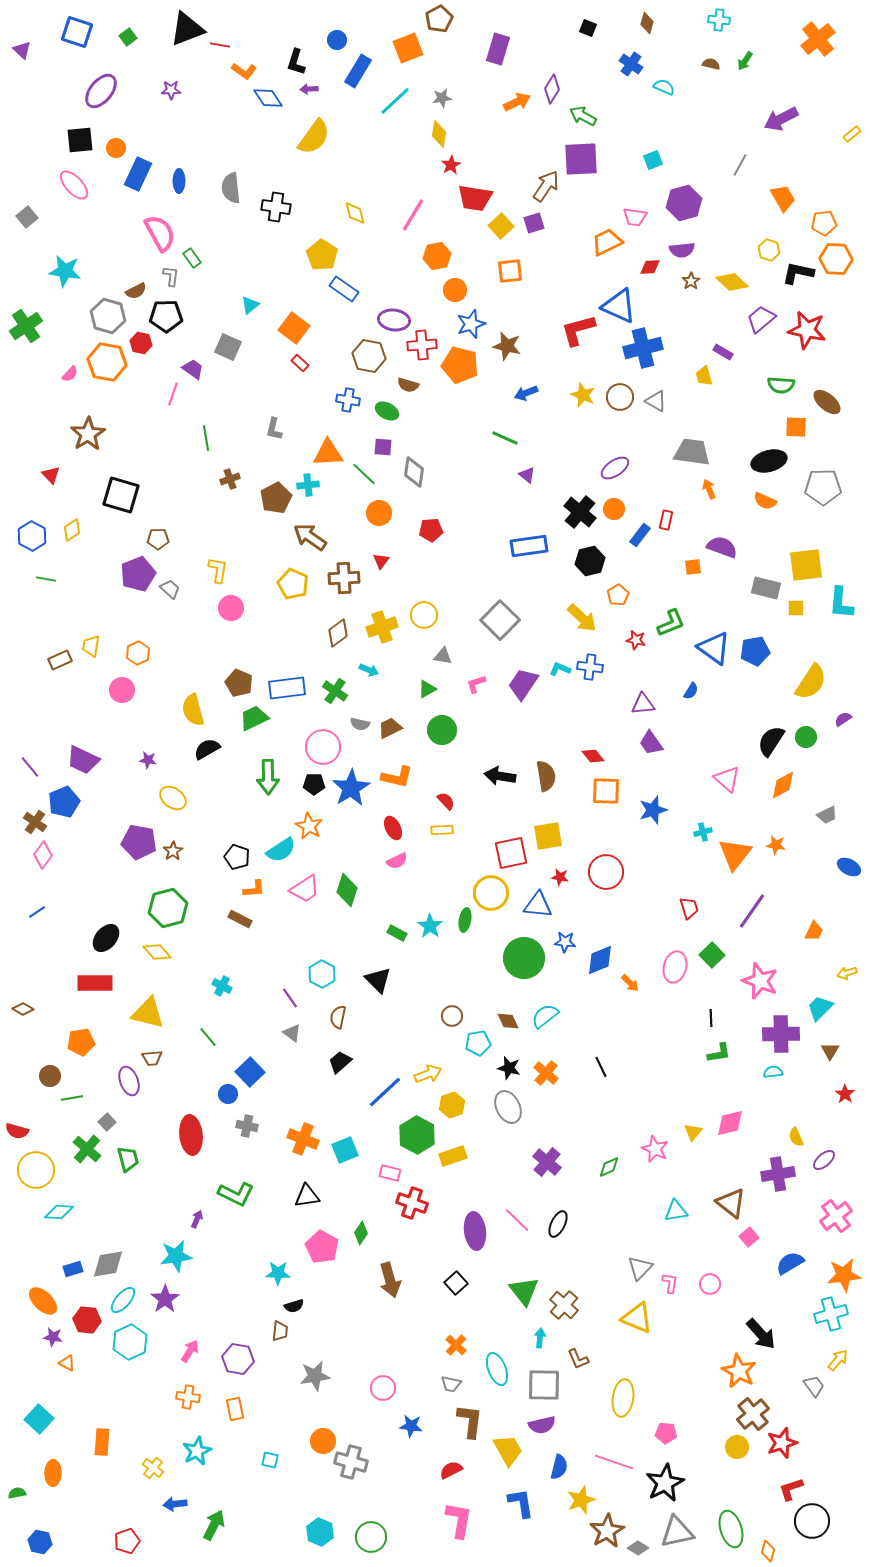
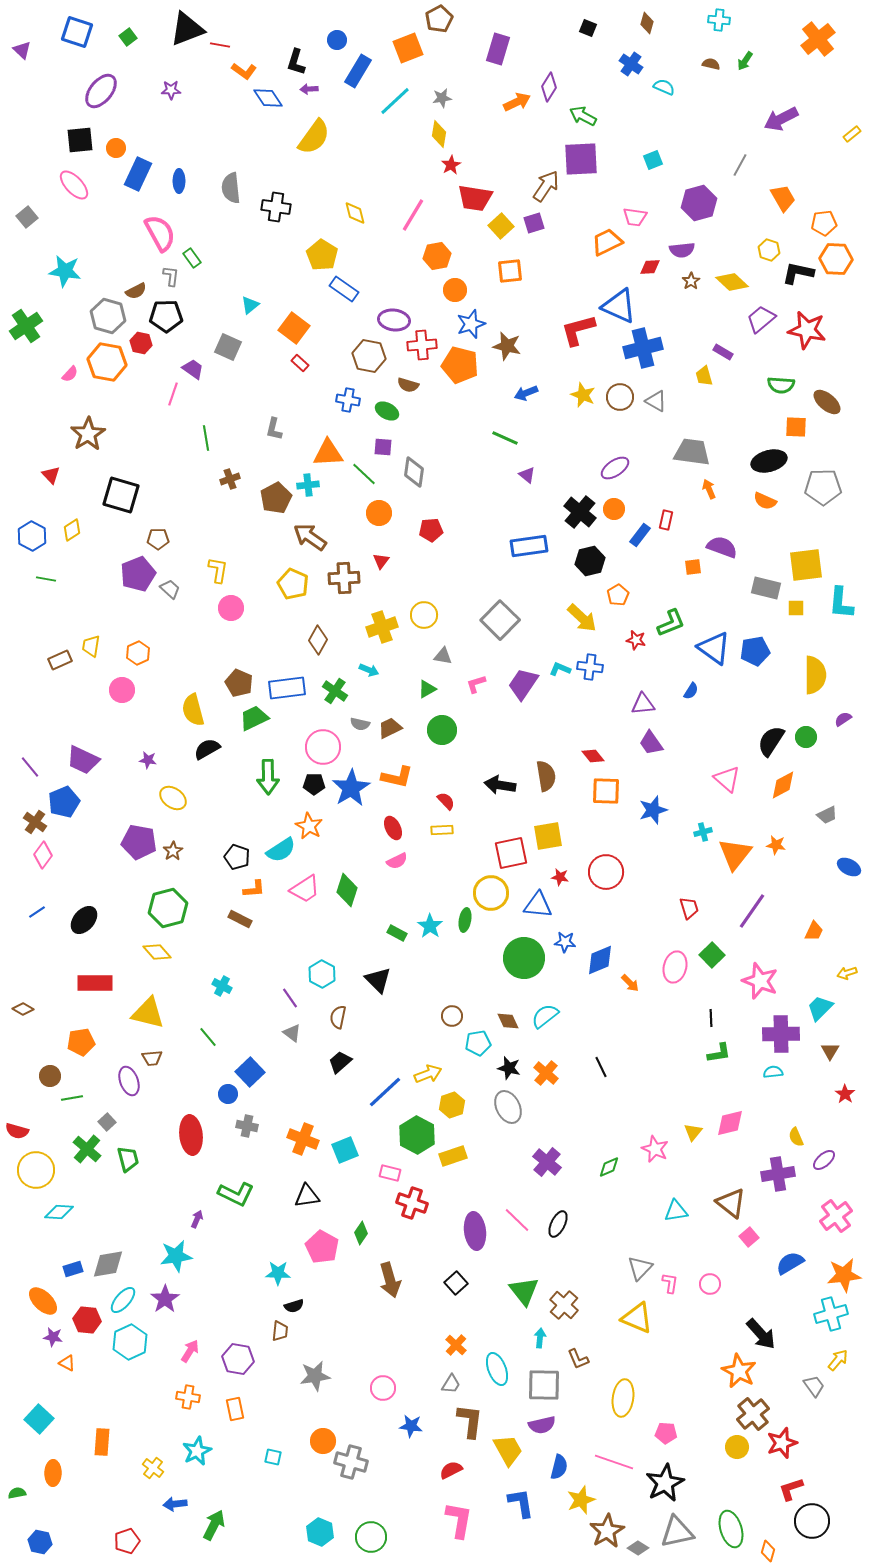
purple diamond at (552, 89): moved 3 px left, 2 px up
purple hexagon at (684, 203): moved 15 px right
brown diamond at (338, 633): moved 20 px left, 7 px down; rotated 24 degrees counterclockwise
yellow semicircle at (811, 682): moved 4 px right, 7 px up; rotated 33 degrees counterclockwise
black arrow at (500, 776): moved 9 px down
black ellipse at (106, 938): moved 22 px left, 18 px up
gray trapezoid at (451, 1384): rotated 70 degrees counterclockwise
cyan square at (270, 1460): moved 3 px right, 3 px up
